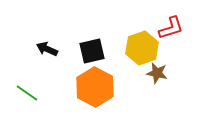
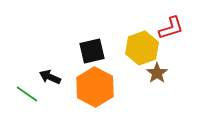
black arrow: moved 3 px right, 28 px down
brown star: rotated 25 degrees clockwise
green line: moved 1 px down
